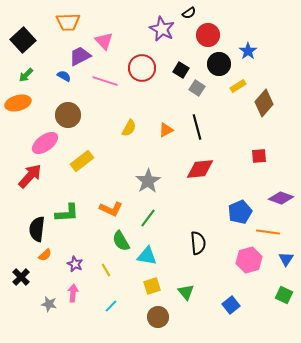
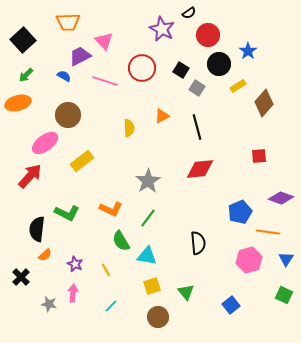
yellow semicircle at (129, 128): rotated 30 degrees counterclockwise
orange triangle at (166, 130): moved 4 px left, 14 px up
green L-shape at (67, 213): rotated 30 degrees clockwise
